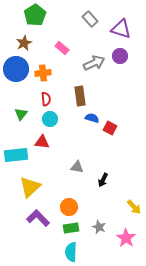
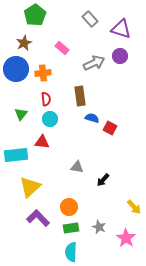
black arrow: rotated 16 degrees clockwise
